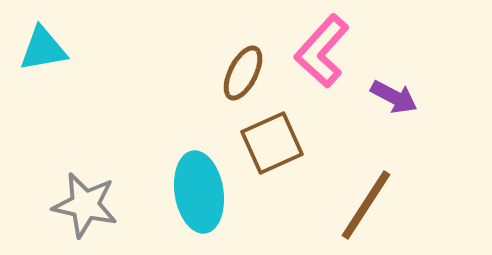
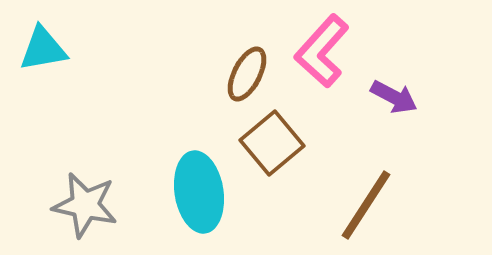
brown ellipse: moved 4 px right, 1 px down
brown square: rotated 16 degrees counterclockwise
